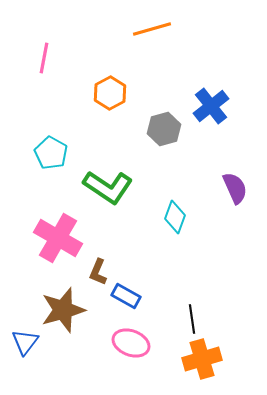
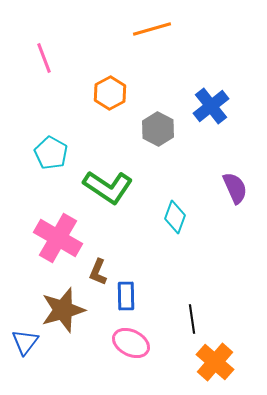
pink line: rotated 32 degrees counterclockwise
gray hexagon: moved 6 px left; rotated 16 degrees counterclockwise
blue rectangle: rotated 60 degrees clockwise
pink ellipse: rotated 6 degrees clockwise
orange cross: moved 13 px right, 3 px down; rotated 33 degrees counterclockwise
